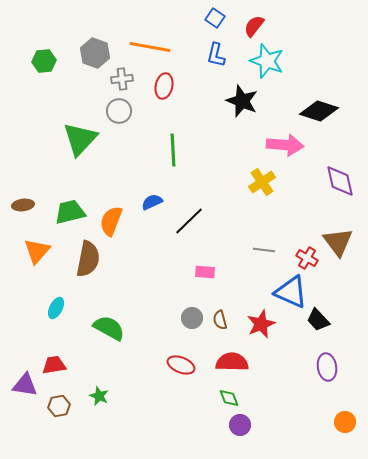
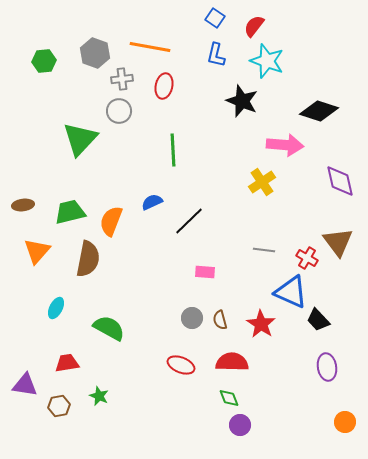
red star at (261, 324): rotated 16 degrees counterclockwise
red trapezoid at (54, 365): moved 13 px right, 2 px up
